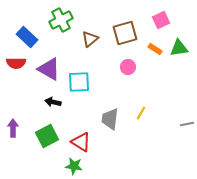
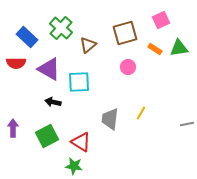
green cross: moved 8 px down; rotated 20 degrees counterclockwise
brown triangle: moved 2 px left, 6 px down
